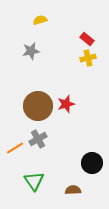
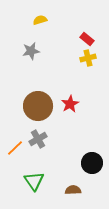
red star: moved 4 px right; rotated 12 degrees counterclockwise
orange line: rotated 12 degrees counterclockwise
